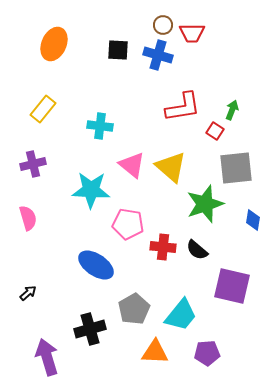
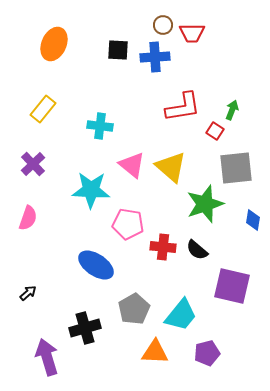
blue cross: moved 3 px left, 2 px down; rotated 20 degrees counterclockwise
purple cross: rotated 30 degrees counterclockwise
pink semicircle: rotated 35 degrees clockwise
black cross: moved 5 px left, 1 px up
purple pentagon: rotated 10 degrees counterclockwise
